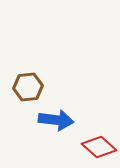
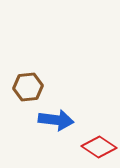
red diamond: rotated 8 degrees counterclockwise
